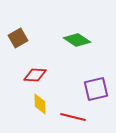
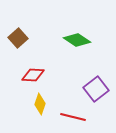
brown square: rotated 12 degrees counterclockwise
red diamond: moved 2 px left
purple square: rotated 25 degrees counterclockwise
yellow diamond: rotated 20 degrees clockwise
